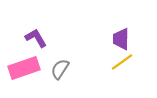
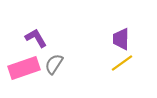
yellow line: moved 1 px down
gray semicircle: moved 6 px left, 5 px up
